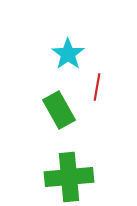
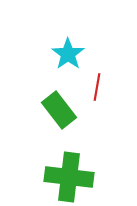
green rectangle: rotated 9 degrees counterclockwise
green cross: rotated 12 degrees clockwise
